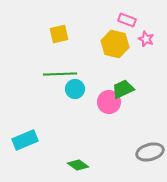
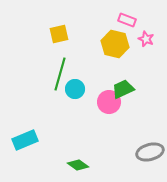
green line: rotated 72 degrees counterclockwise
